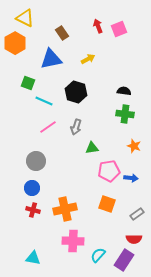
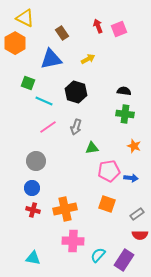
red semicircle: moved 6 px right, 4 px up
